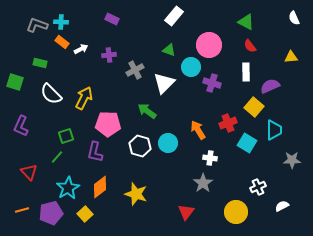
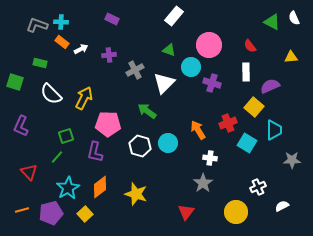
green triangle at (246, 22): moved 26 px right
